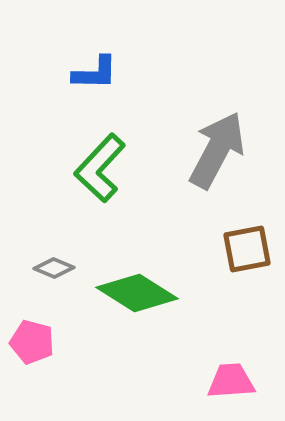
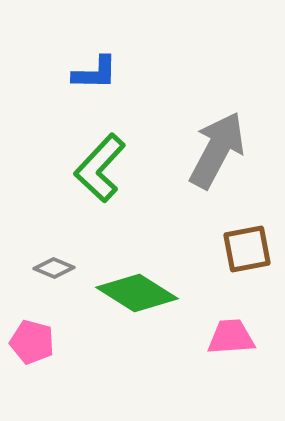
pink trapezoid: moved 44 px up
